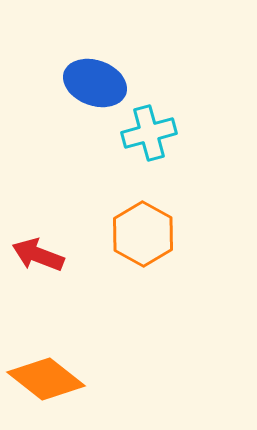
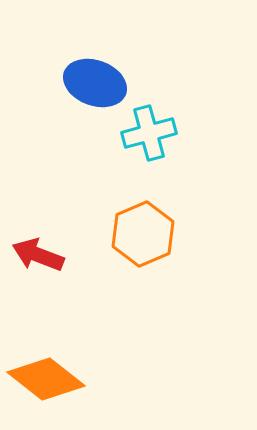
orange hexagon: rotated 8 degrees clockwise
